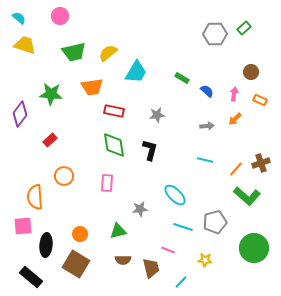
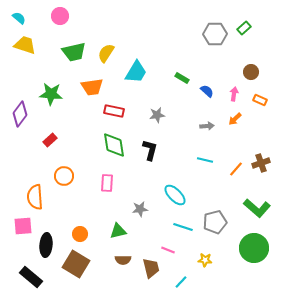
yellow semicircle at (108, 53): moved 2 px left; rotated 18 degrees counterclockwise
green L-shape at (247, 196): moved 10 px right, 12 px down
